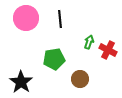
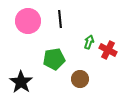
pink circle: moved 2 px right, 3 px down
